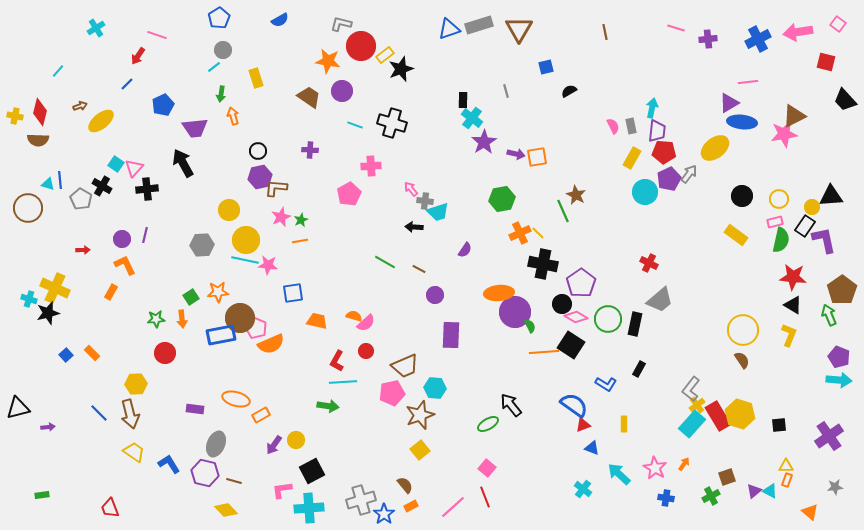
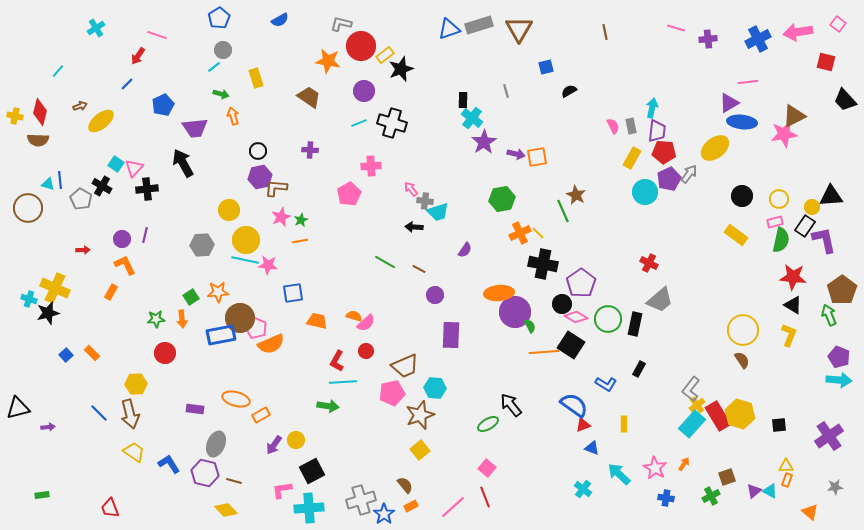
purple circle at (342, 91): moved 22 px right
green arrow at (221, 94): rotated 84 degrees counterclockwise
cyan line at (355, 125): moved 4 px right, 2 px up; rotated 42 degrees counterclockwise
